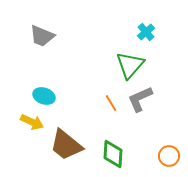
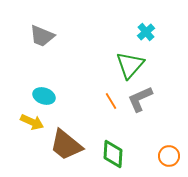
orange line: moved 2 px up
